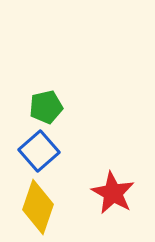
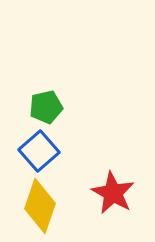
yellow diamond: moved 2 px right, 1 px up
